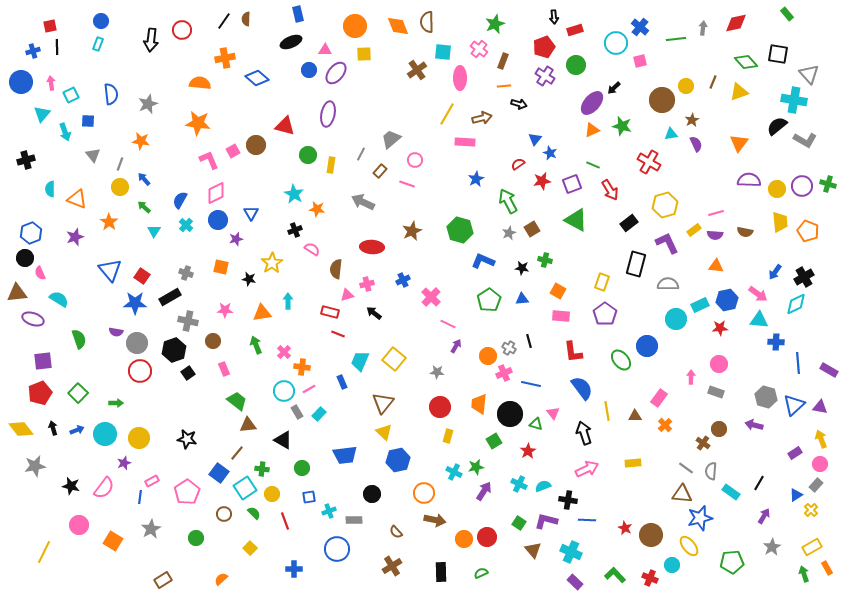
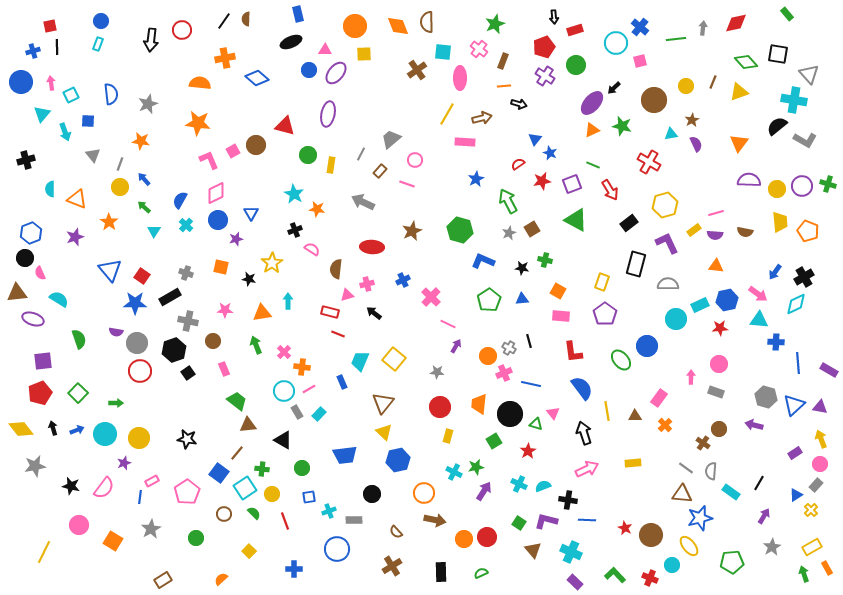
brown circle at (662, 100): moved 8 px left
yellow square at (250, 548): moved 1 px left, 3 px down
